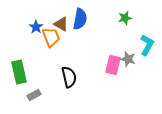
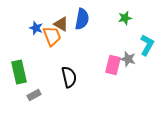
blue semicircle: moved 2 px right
blue star: moved 1 px down; rotated 16 degrees counterclockwise
orange trapezoid: moved 1 px right, 1 px up
